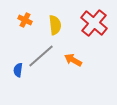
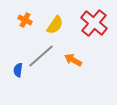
yellow semicircle: rotated 42 degrees clockwise
